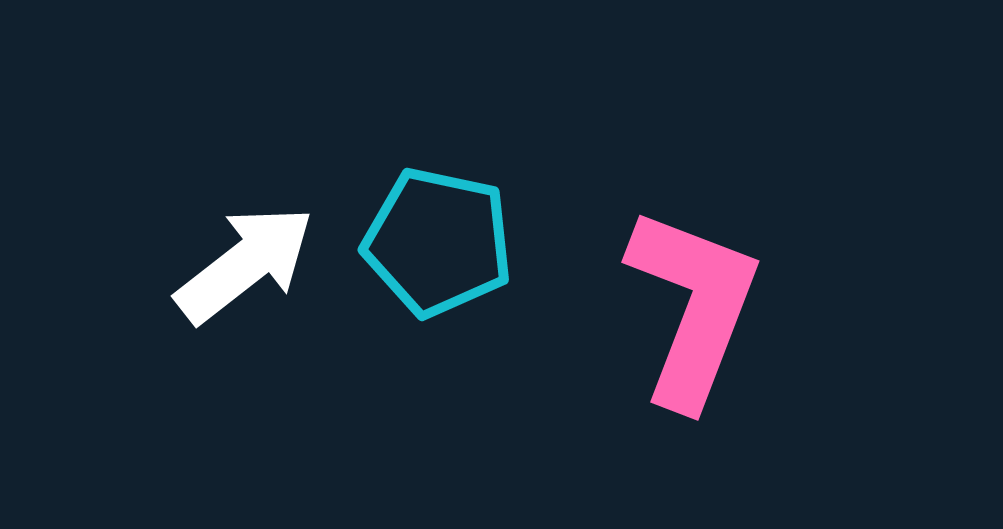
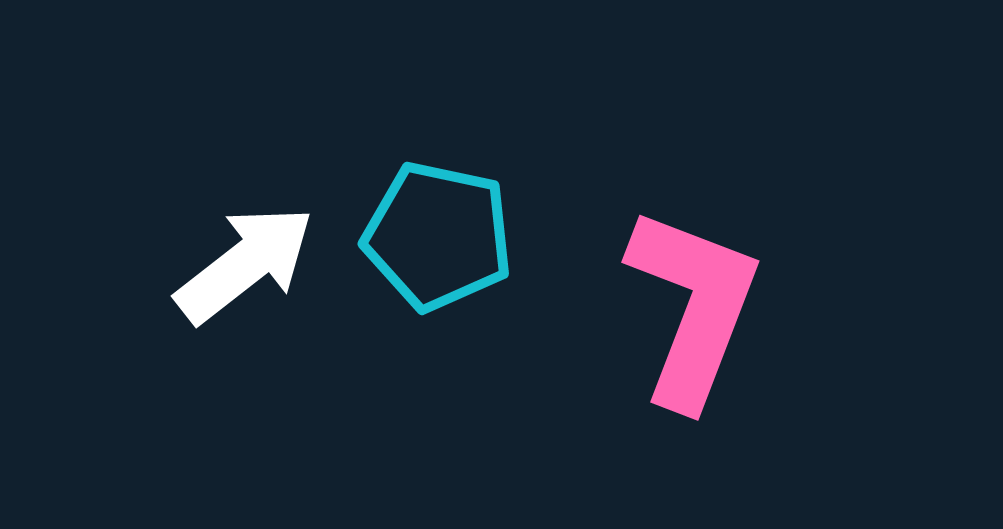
cyan pentagon: moved 6 px up
